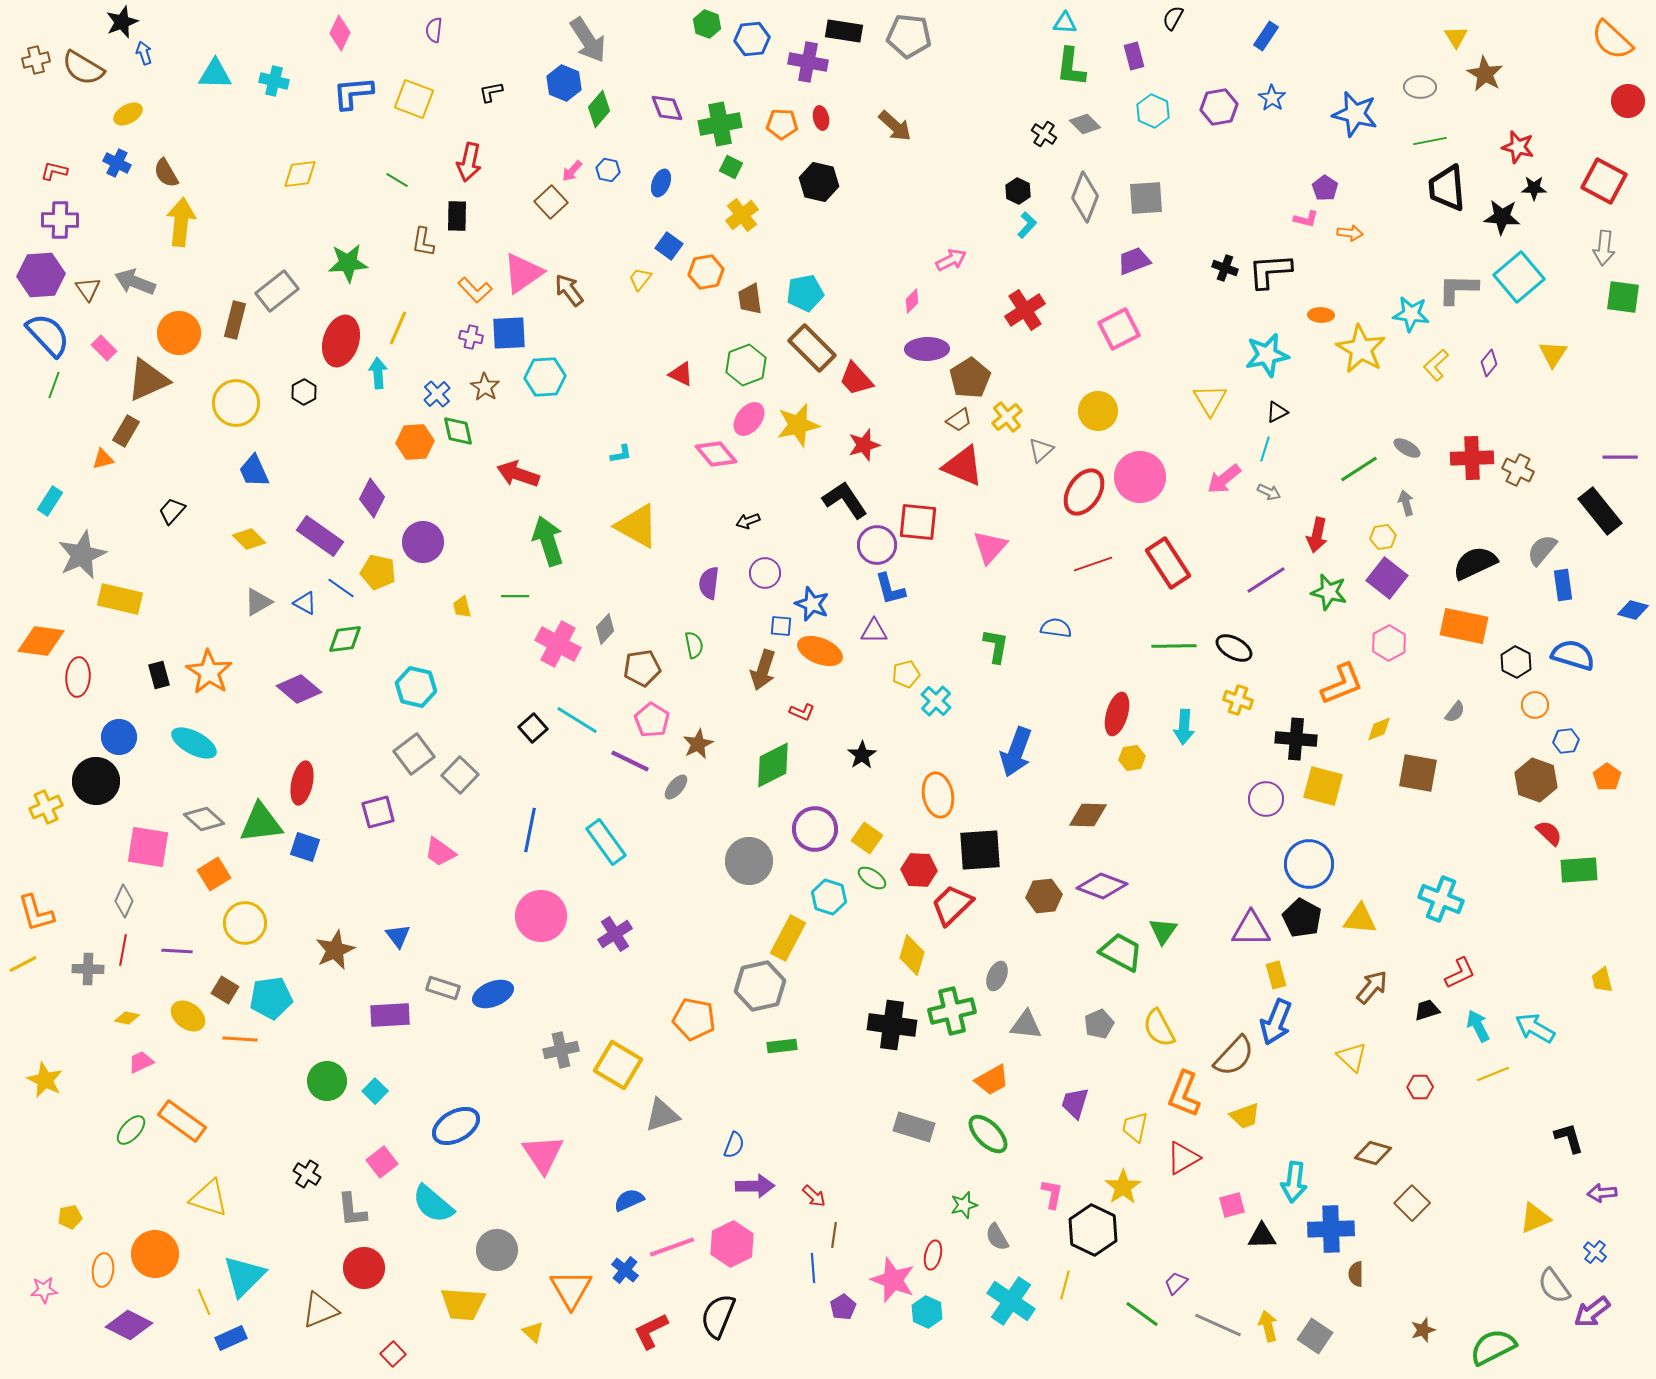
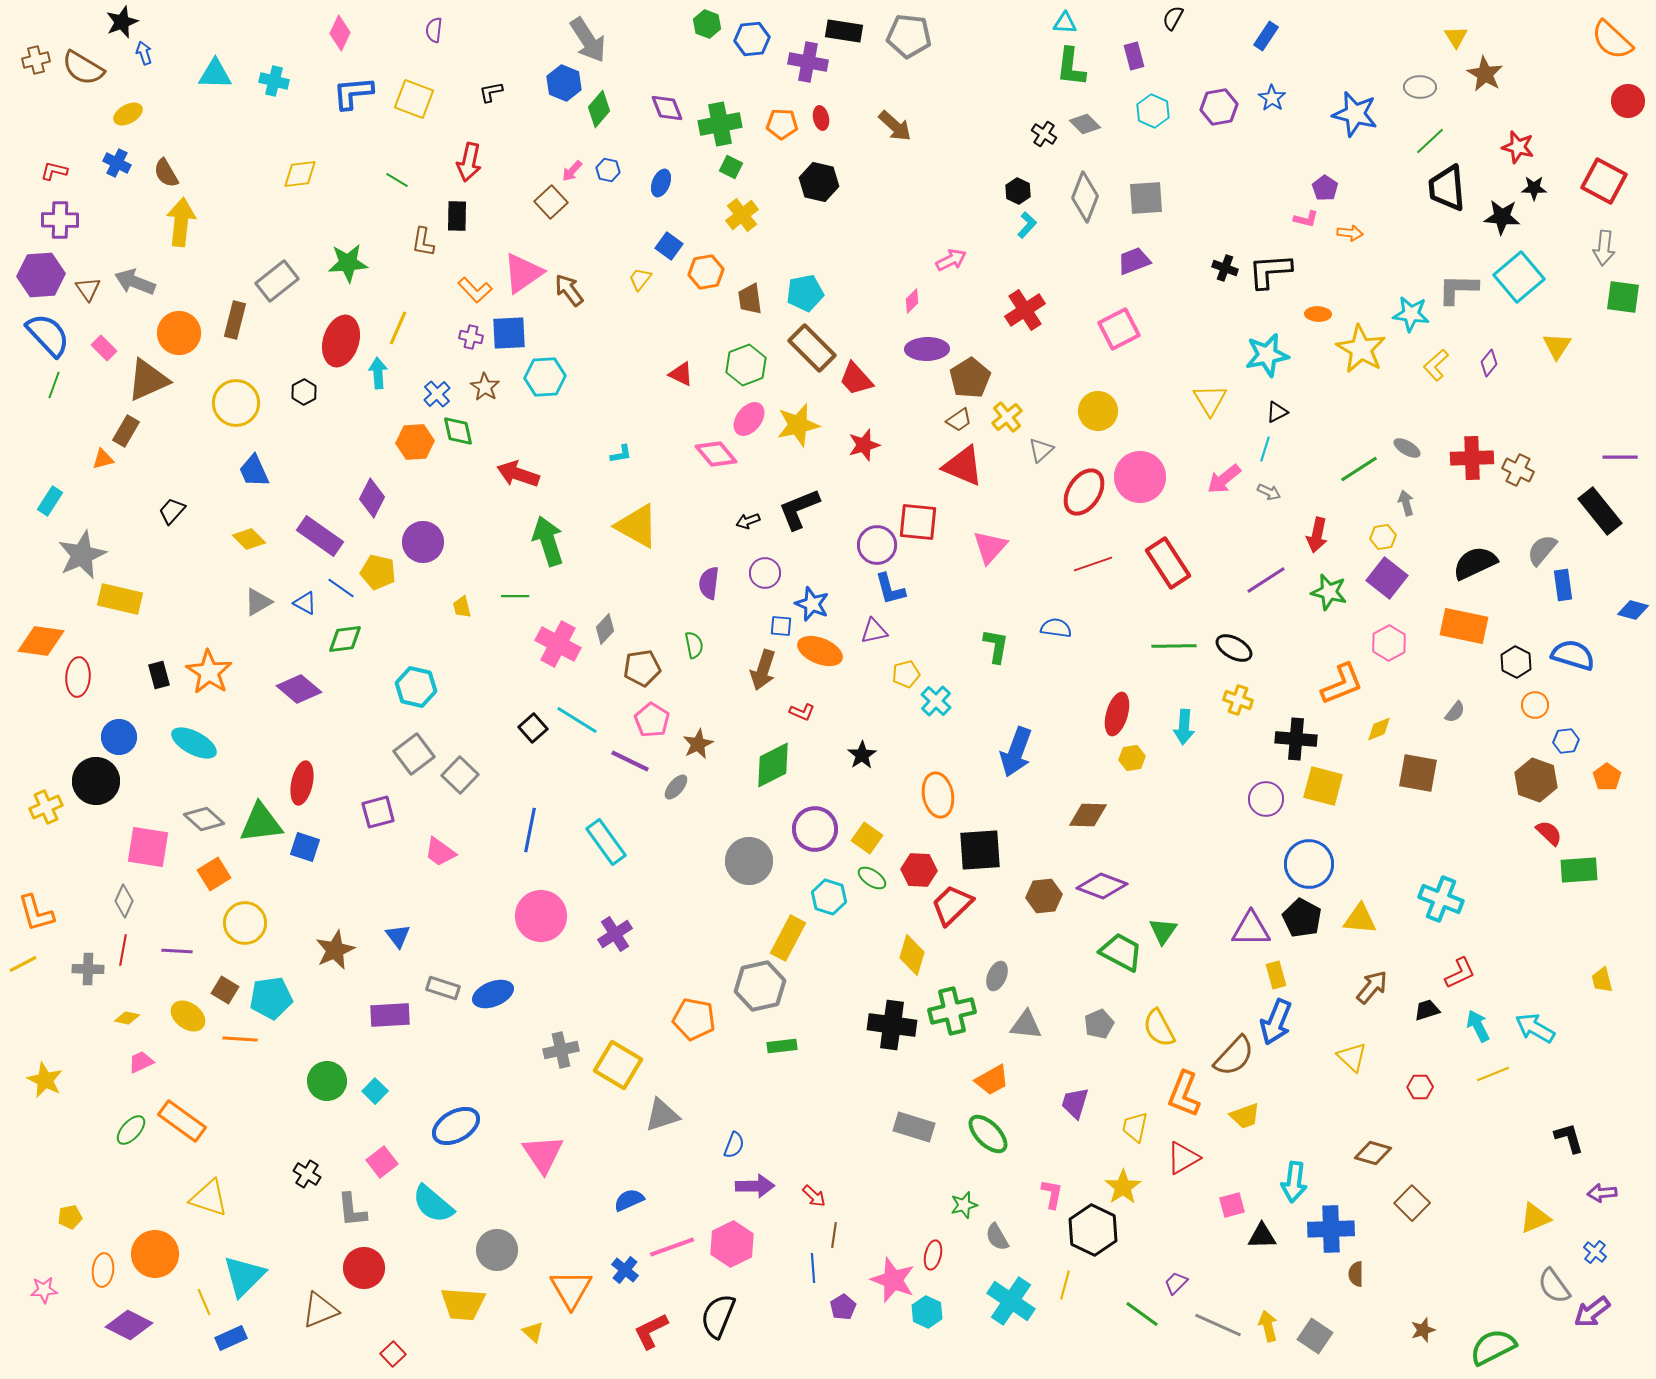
green line at (1430, 141): rotated 32 degrees counterclockwise
gray rectangle at (277, 291): moved 10 px up
orange ellipse at (1321, 315): moved 3 px left, 1 px up
yellow triangle at (1553, 354): moved 4 px right, 8 px up
black L-shape at (845, 500): moved 46 px left, 9 px down; rotated 78 degrees counterclockwise
purple triangle at (874, 631): rotated 12 degrees counterclockwise
